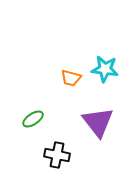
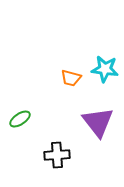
green ellipse: moved 13 px left
black cross: rotated 15 degrees counterclockwise
